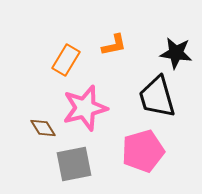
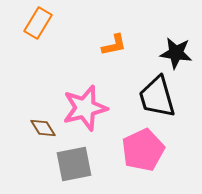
orange rectangle: moved 28 px left, 37 px up
pink pentagon: moved 1 px up; rotated 9 degrees counterclockwise
